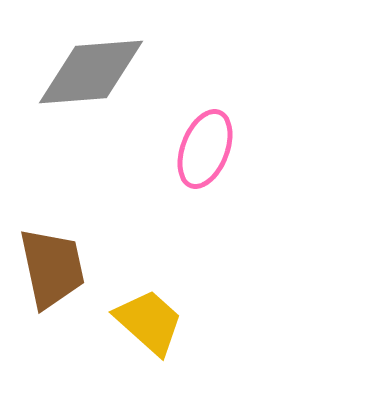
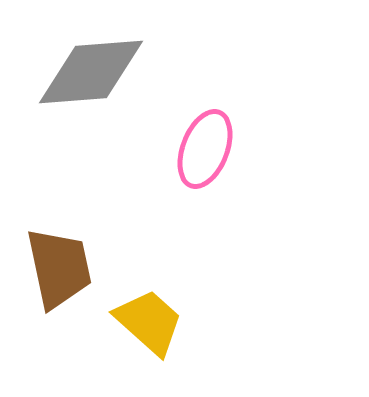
brown trapezoid: moved 7 px right
